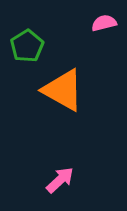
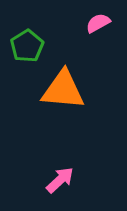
pink semicircle: moved 6 px left; rotated 15 degrees counterclockwise
orange triangle: rotated 24 degrees counterclockwise
